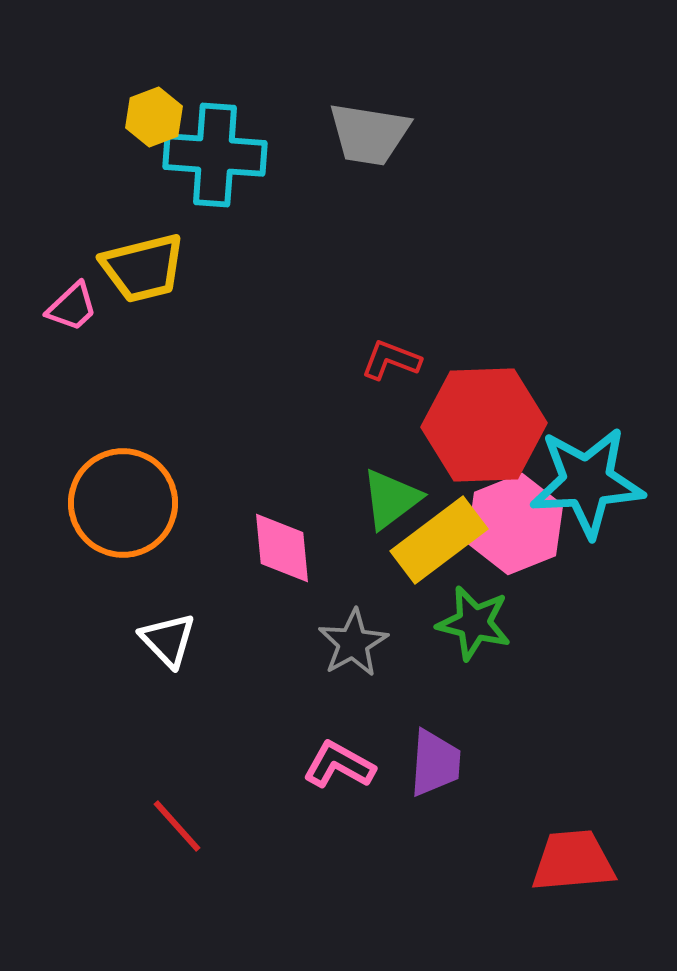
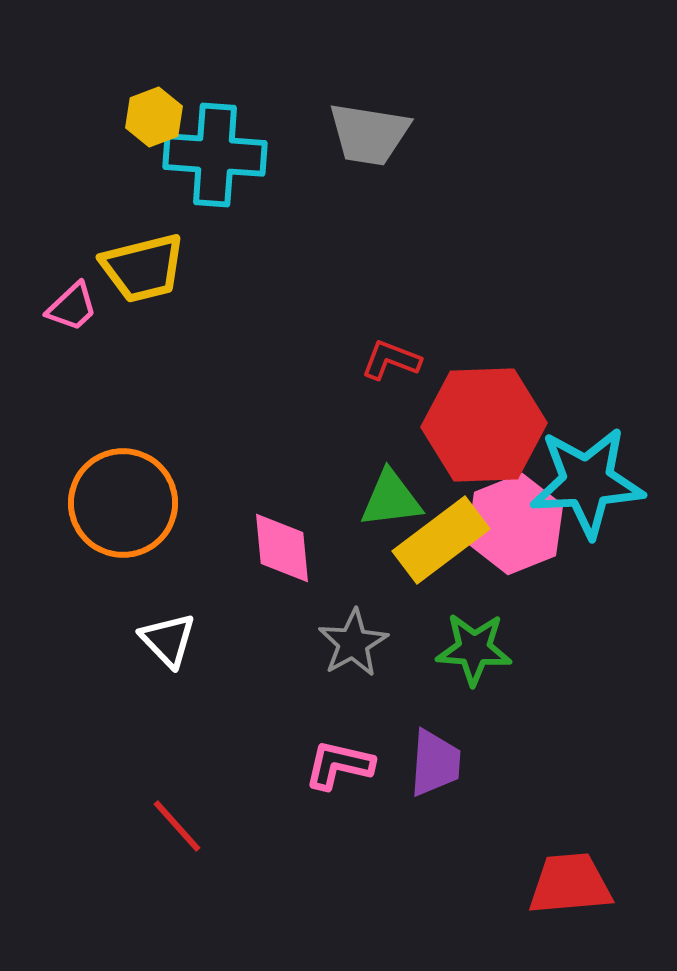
green triangle: rotated 30 degrees clockwise
yellow rectangle: moved 2 px right
green star: moved 26 px down; rotated 10 degrees counterclockwise
pink L-shape: rotated 16 degrees counterclockwise
red trapezoid: moved 3 px left, 23 px down
